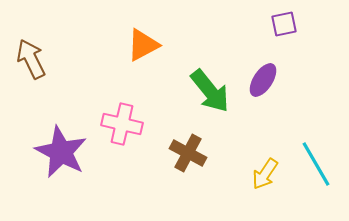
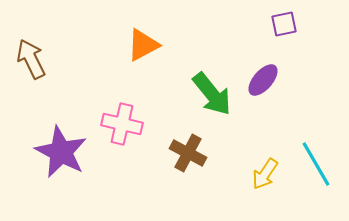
purple ellipse: rotated 8 degrees clockwise
green arrow: moved 2 px right, 3 px down
